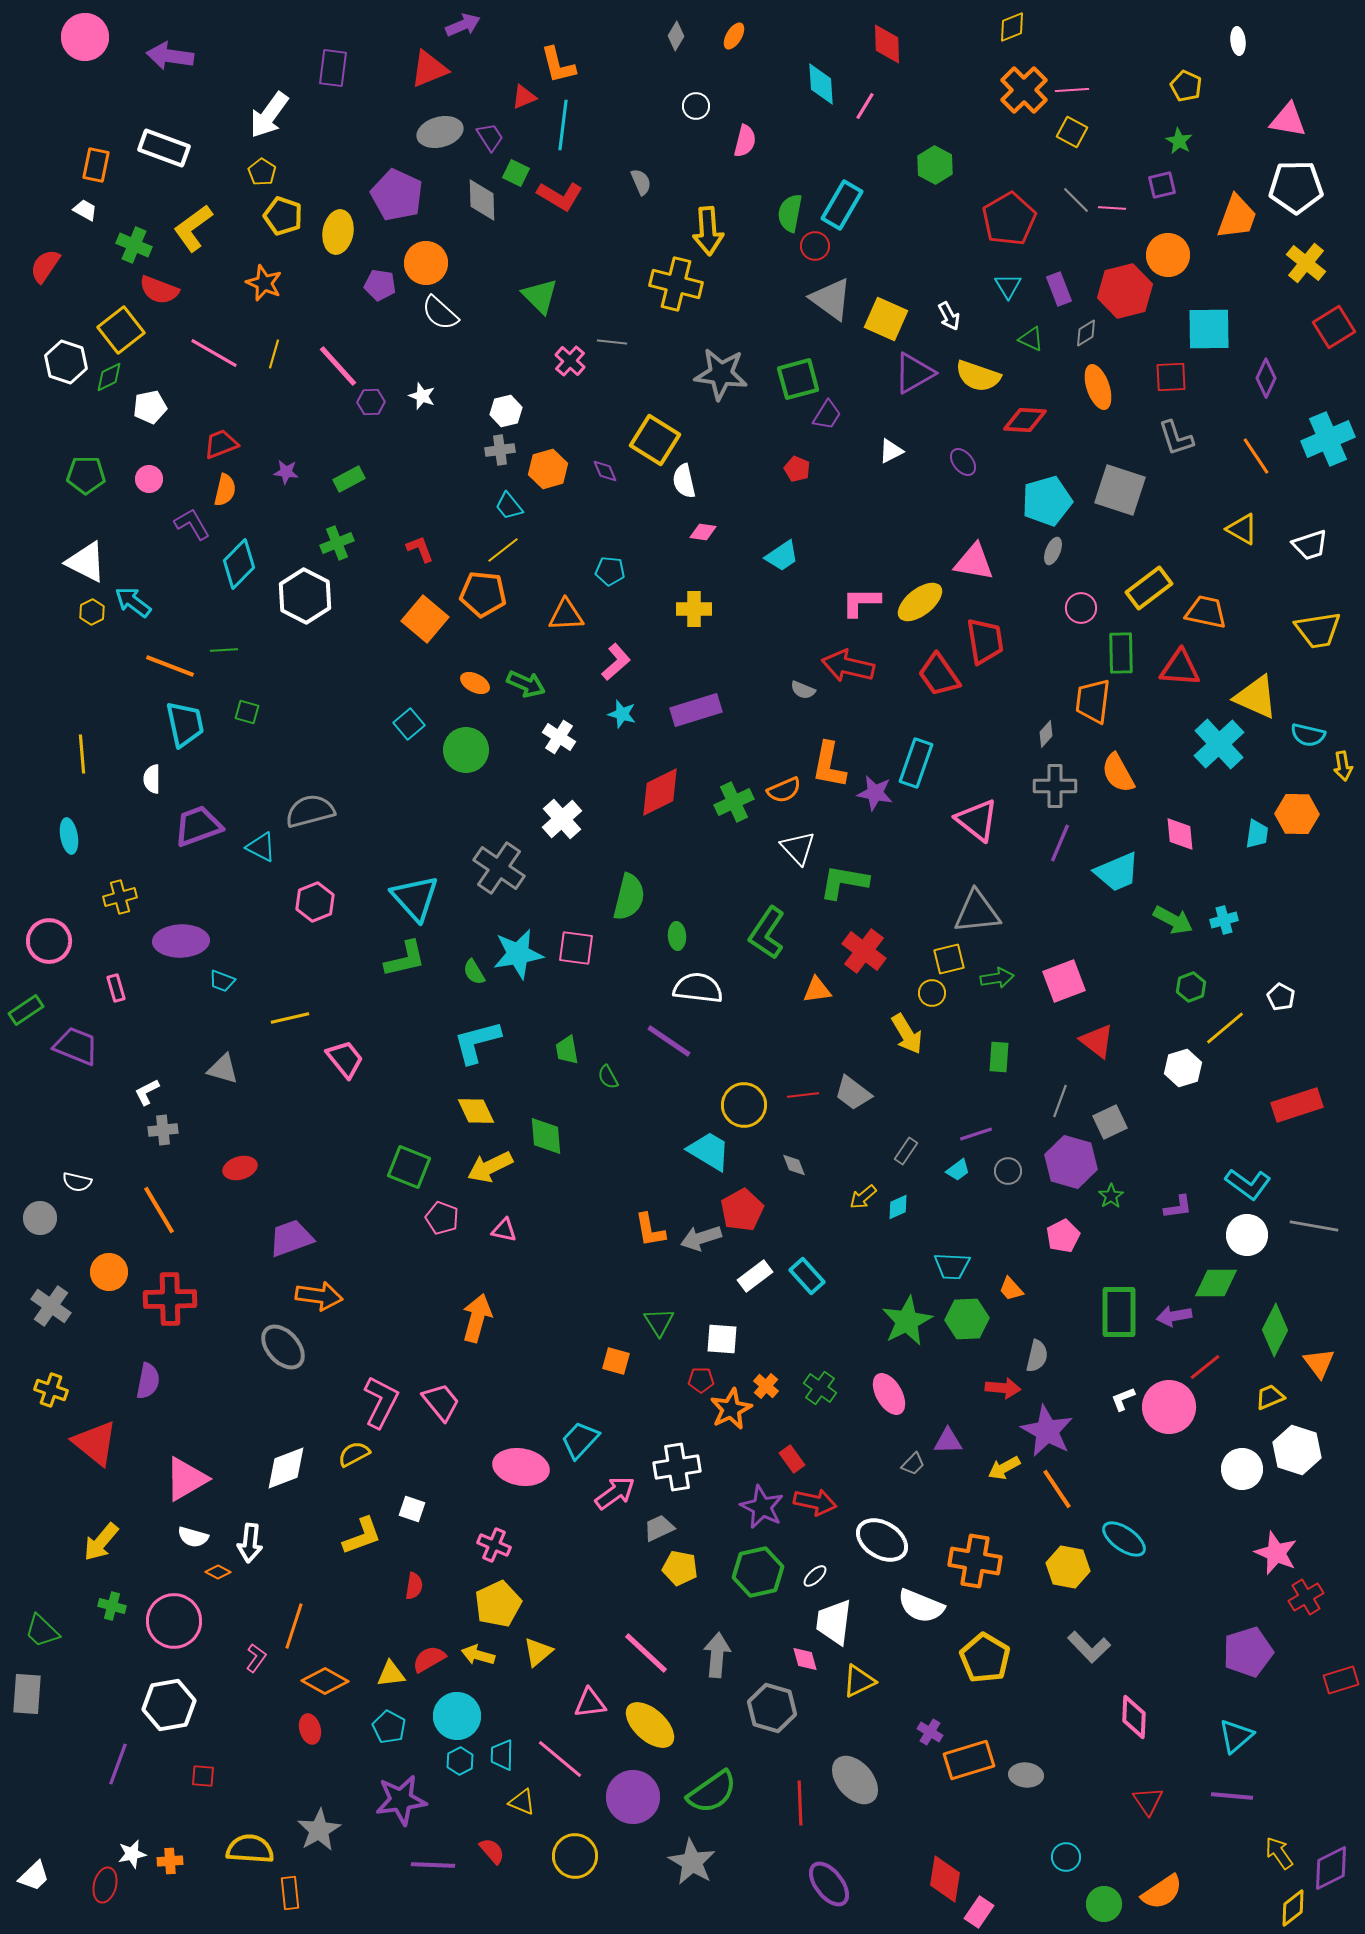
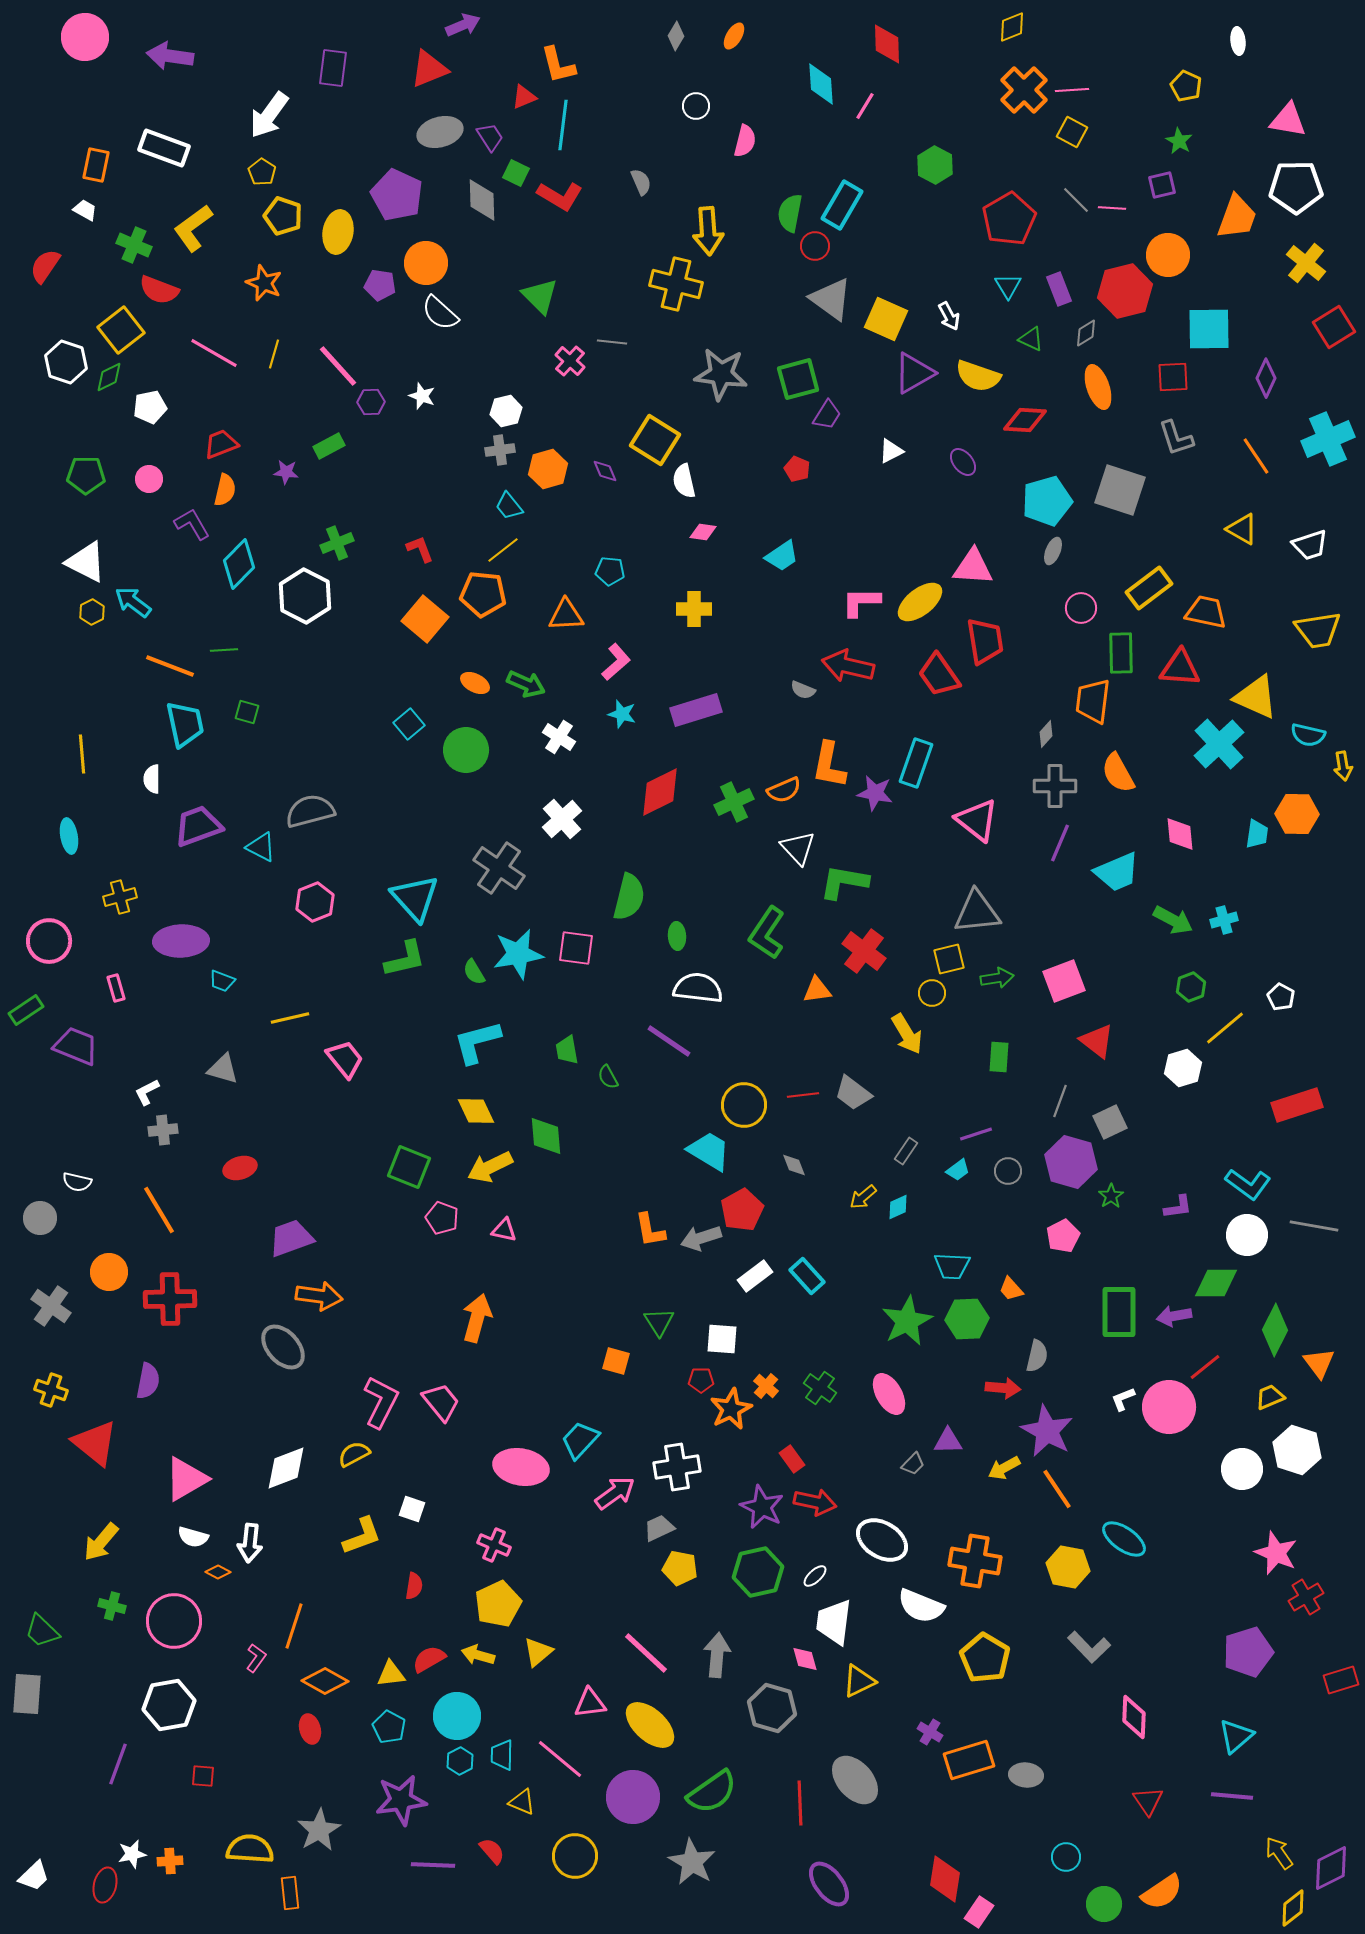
red square at (1171, 377): moved 2 px right
green rectangle at (349, 479): moved 20 px left, 33 px up
pink triangle at (974, 562): moved 1 px left, 5 px down; rotated 6 degrees counterclockwise
